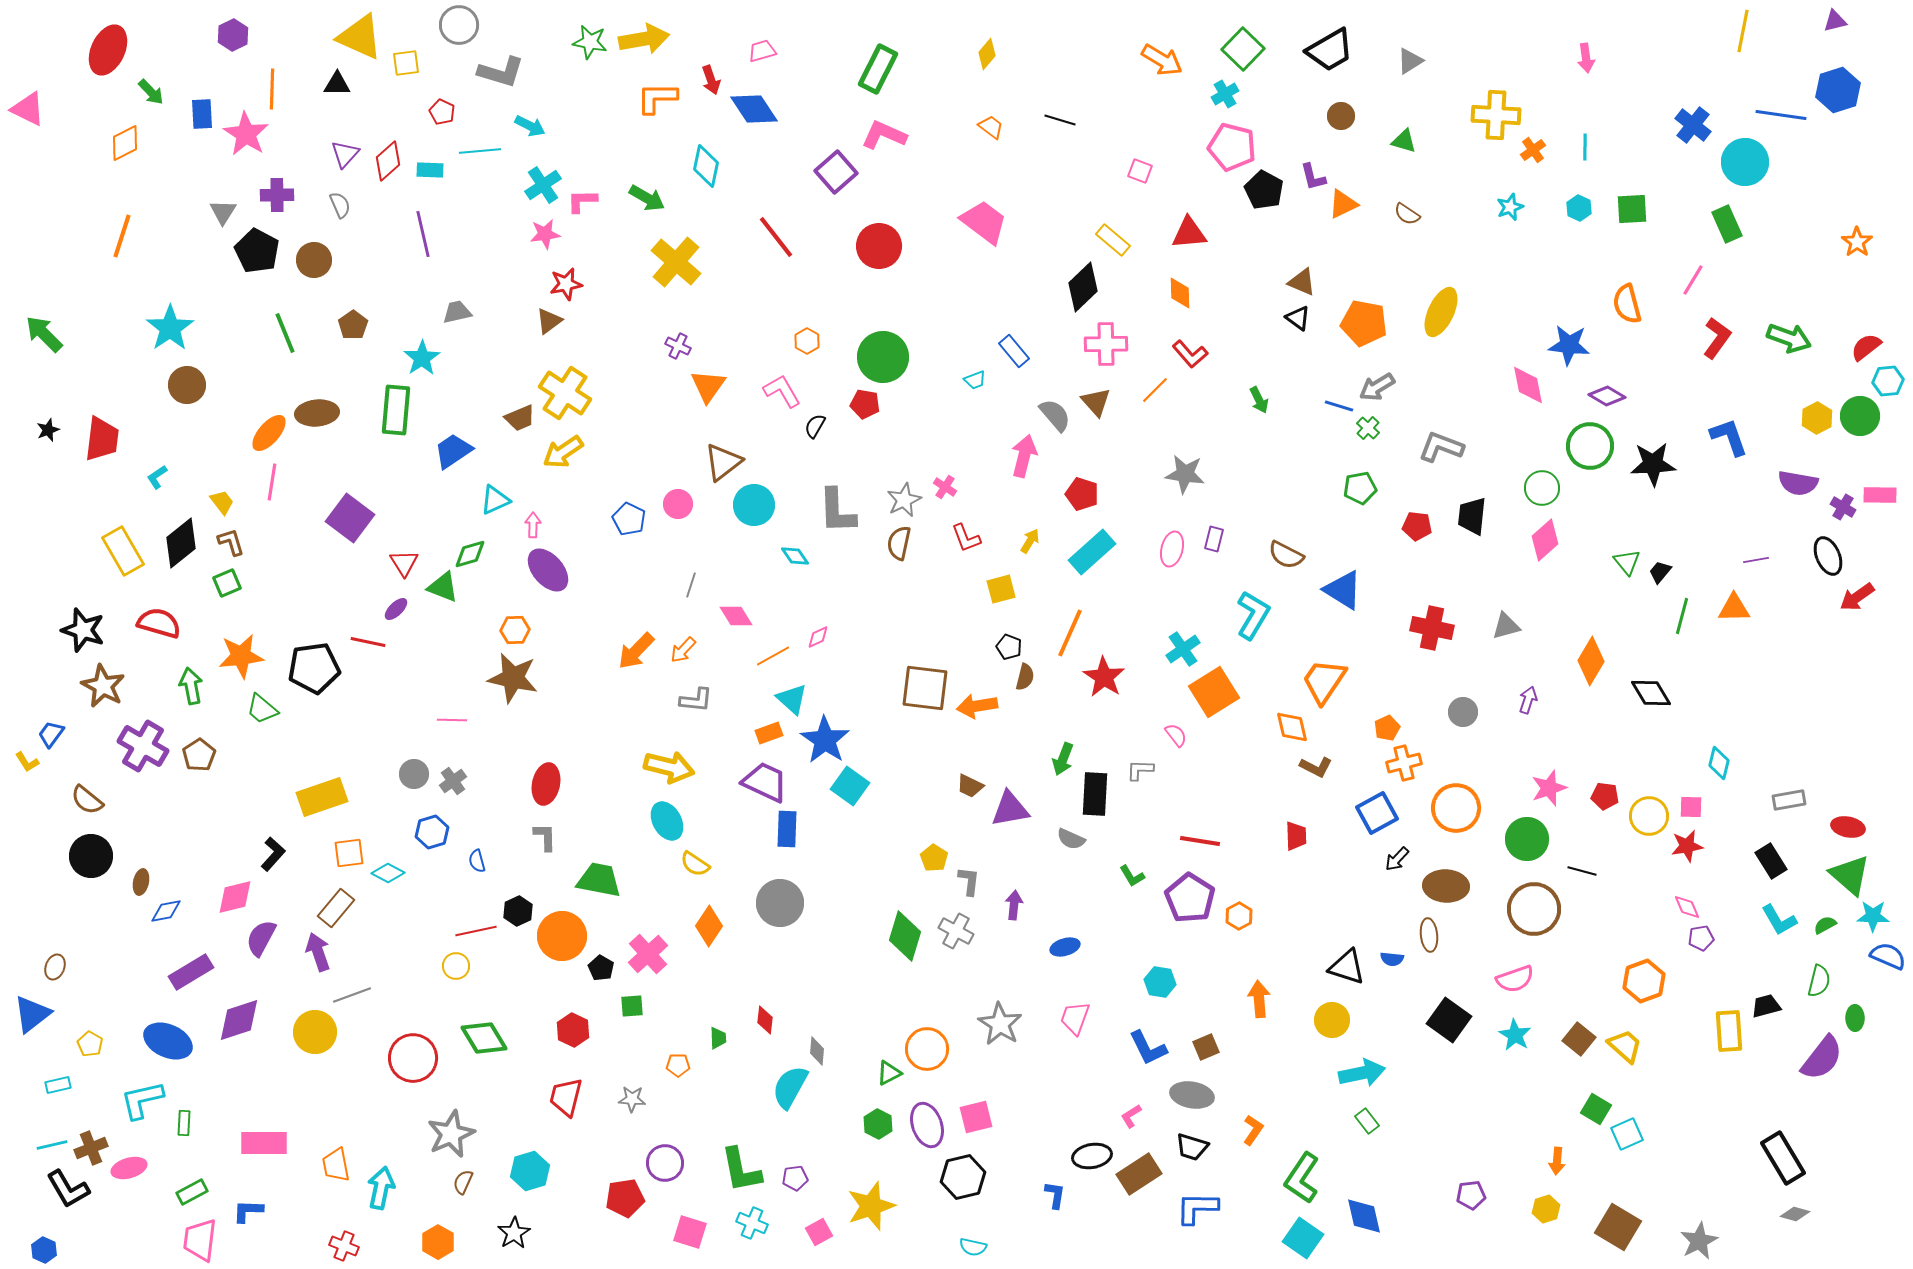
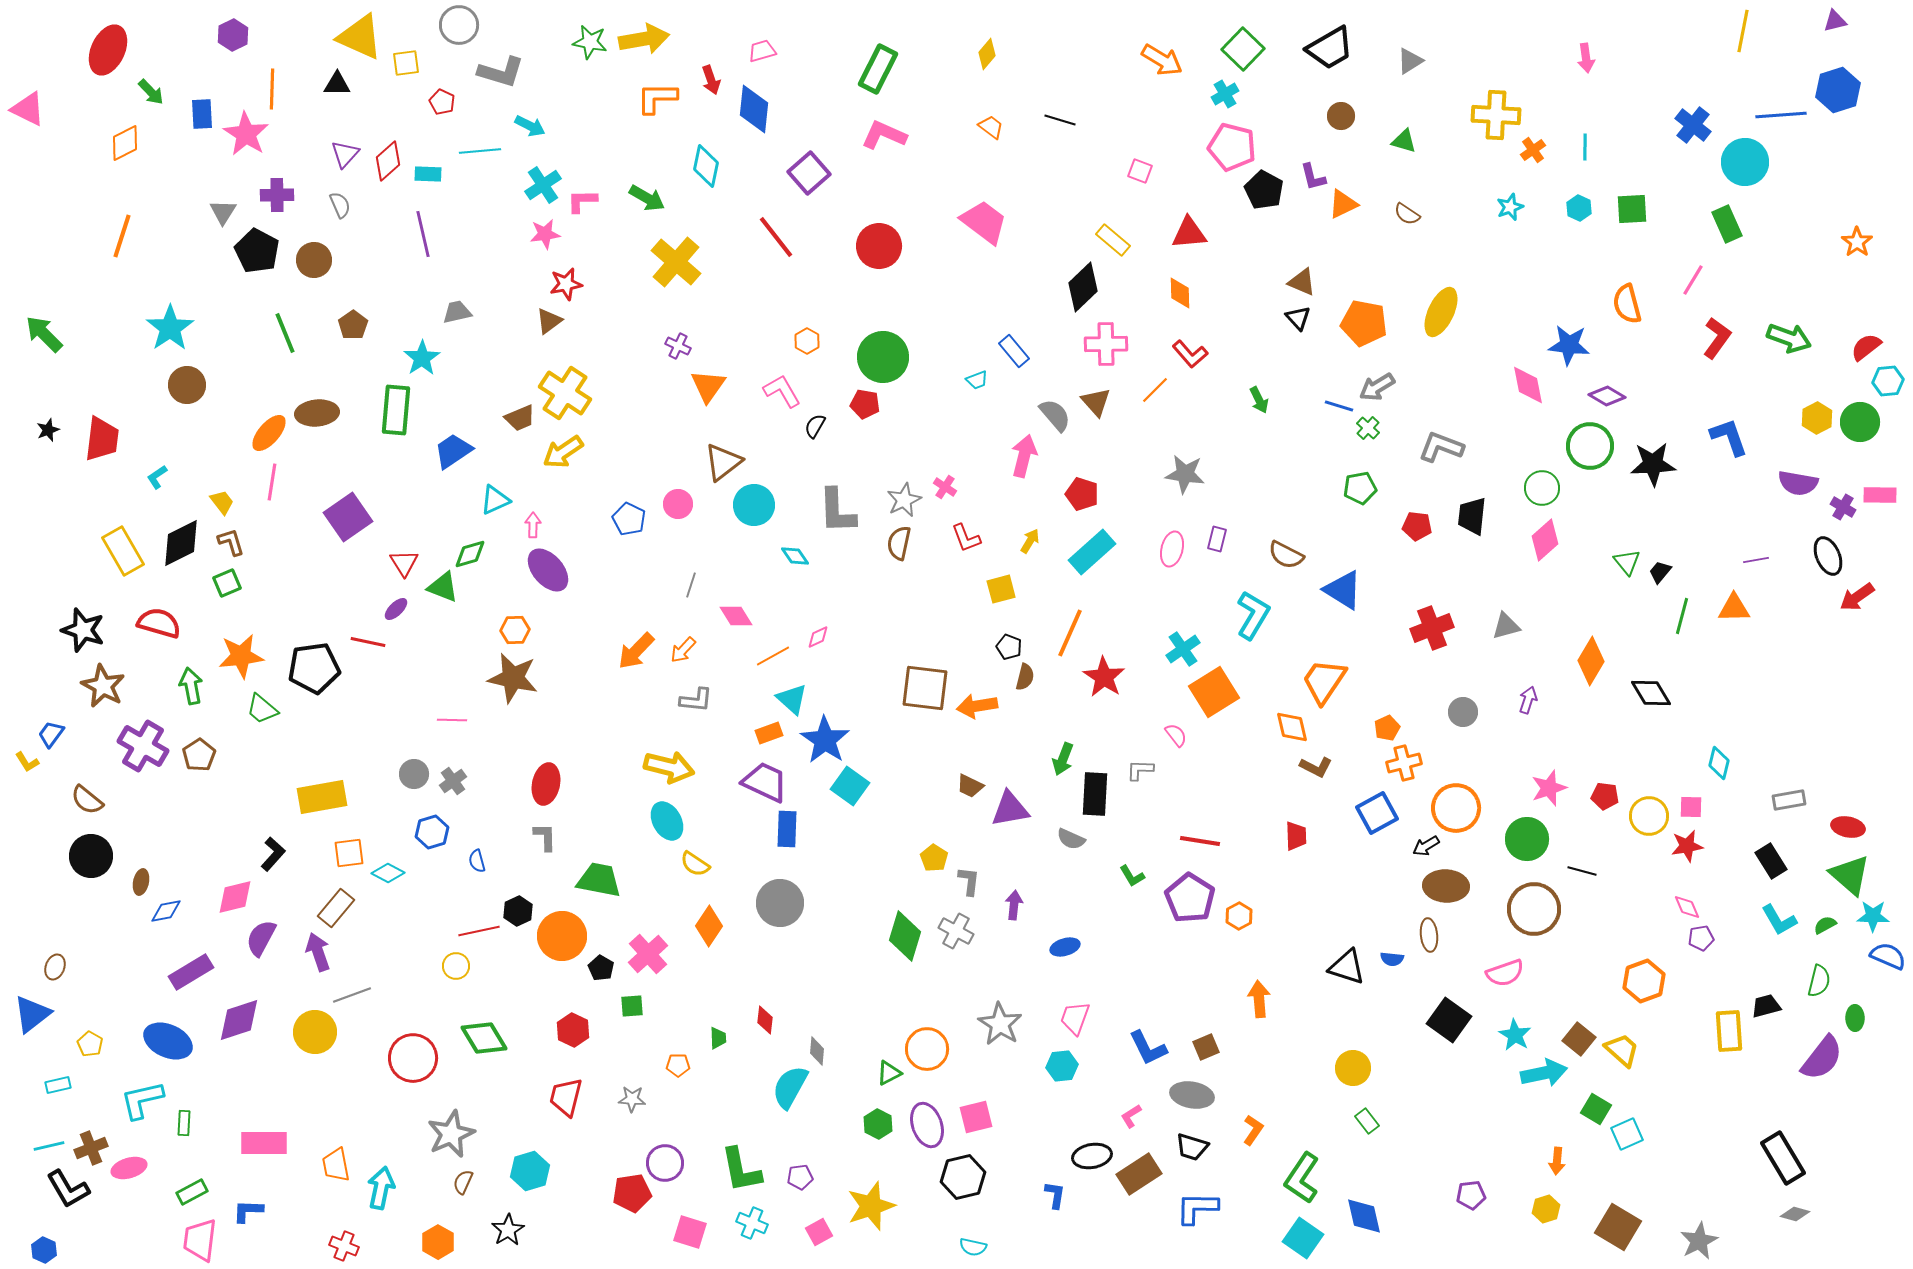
black trapezoid at (1330, 50): moved 2 px up
blue diamond at (754, 109): rotated 39 degrees clockwise
red pentagon at (442, 112): moved 10 px up
blue line at (1781, 115): rotated 12 degrees counterclockwise
cyan rectangle at (430, 170): moved 2 px left, 4 px down
purple square at (836, 172): moved 27 px left, 1 px down
black triangle at (1298, 318): rotated 12 degrees clockwise
cyan trapezoid at (975, 380): moved 2 px right
green circle at (1860, 416): moved 6 px down
purple square at (350, 518): moved 2 px left, 1 px up; rotated 18 degrees clockwise
purple rectangle at (1214, 539): moved 3 px right
black diamond at (181, 543): rotated 12 degrees clockwise
red cross at (1432, 628): rotated 33 degrees counterclockwise
yellow rectangle at (322, 797): rotated 9 degrees clockwise
black arrow at (1397, 859): moved 29 px right, 13 px up; rotated 16 degrees clockwise
red line at (476, 931): moved 3 px right
pink semicircle at (1515, 979): moved 10 px left, 6 px up
cyan hexagon at (1160, 982): moved 98 px left, 84 px down; rotated 16 degrees counterclockwise
yellow circle at (1332, 1020): moved 21 px right, 48 px down
yellow trapezoid at (1625, 1046): moved 3 px left, 4 px down
cyan arrow at (1362, 1073): moved 182 px right
cyan line at (52, 1145): moved 3 px left, 1 px down
purple pentagon at (795, 1178): moved 5 px right, 1 px up
red pentagon at (625, 1198): moved 7 px right, 5 px up
black star at (514, 1233): moved 6 px left, 3 px up
